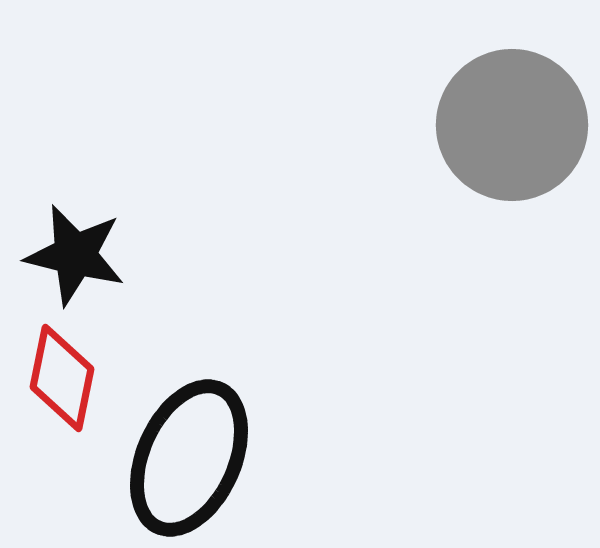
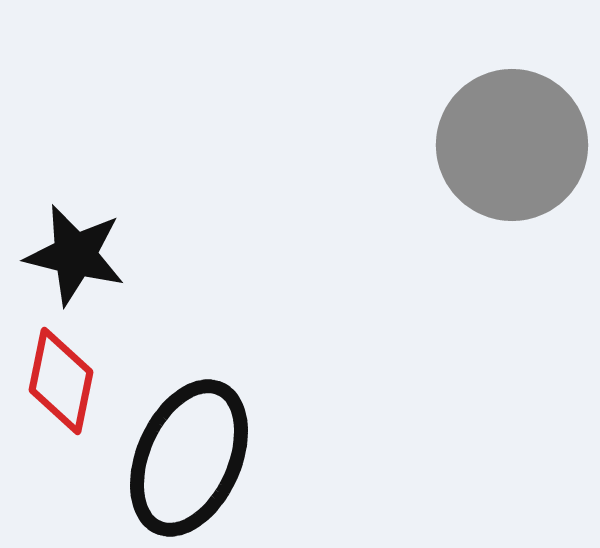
gray circle: moved 20 px down
red diamond: moved 1 px left, 3 px down
